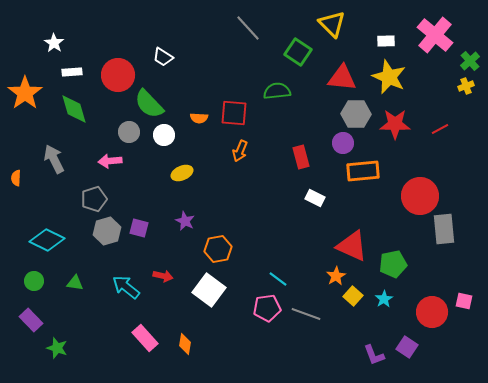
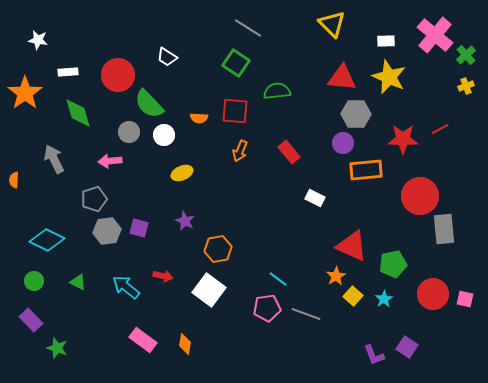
gray line at (248, 28): rotated 16 degrees counterclockwise
white star at (54, 43): moved 16 px left, 3 px up; rotated 24 degrees counterclockwise
green square at (298, 52): moved 62 px left, 11 px down
white trapezoid at (163, 57): moved 4 px right
green cross at (470, 61): moved 4 px left, 6 px up
white rectangle at (72, 72): moved 4 px left
green diamond at (74, 109): moved 4 px right, 4 px down
red square at (234, 113): moved 1 px right, 2 px up
red star at (395, 124): moved 8 px right, 15 px down
red rectangle at (301, 157): moved 12 px left, 5 px up; rotated 25 degrees counterclockwise
orange rectangle at (363, 171): moved 3 px right, 1 px up
orange semicircle at (16, 178): moved 2 px left, 2 px down
gray hexagon at (107, 231): rotated 8 degrees clockwise
green triangle at (75, 283): moved 3 px right, 1 px up; rotated 18 degrees clockwise
pink square at (464, 301): moved 1 px right, 2 px up
red circle at (432, 312): moved 1 px right, 18 px up
pink rectangle at (145, 338): moved 2 px left, 2 px down; rotated 12 degrees counterclockwise
